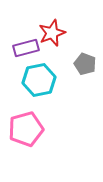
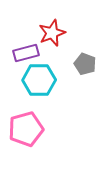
purple rectangle: moved 5 px down
cyan hexagon: rotated 12 degrees clockwise
